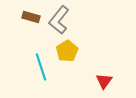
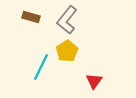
gray L-shape: moved 8 px right
cyan line: rotated 44 degrees clockwise
red triangle: moved 10 px left
